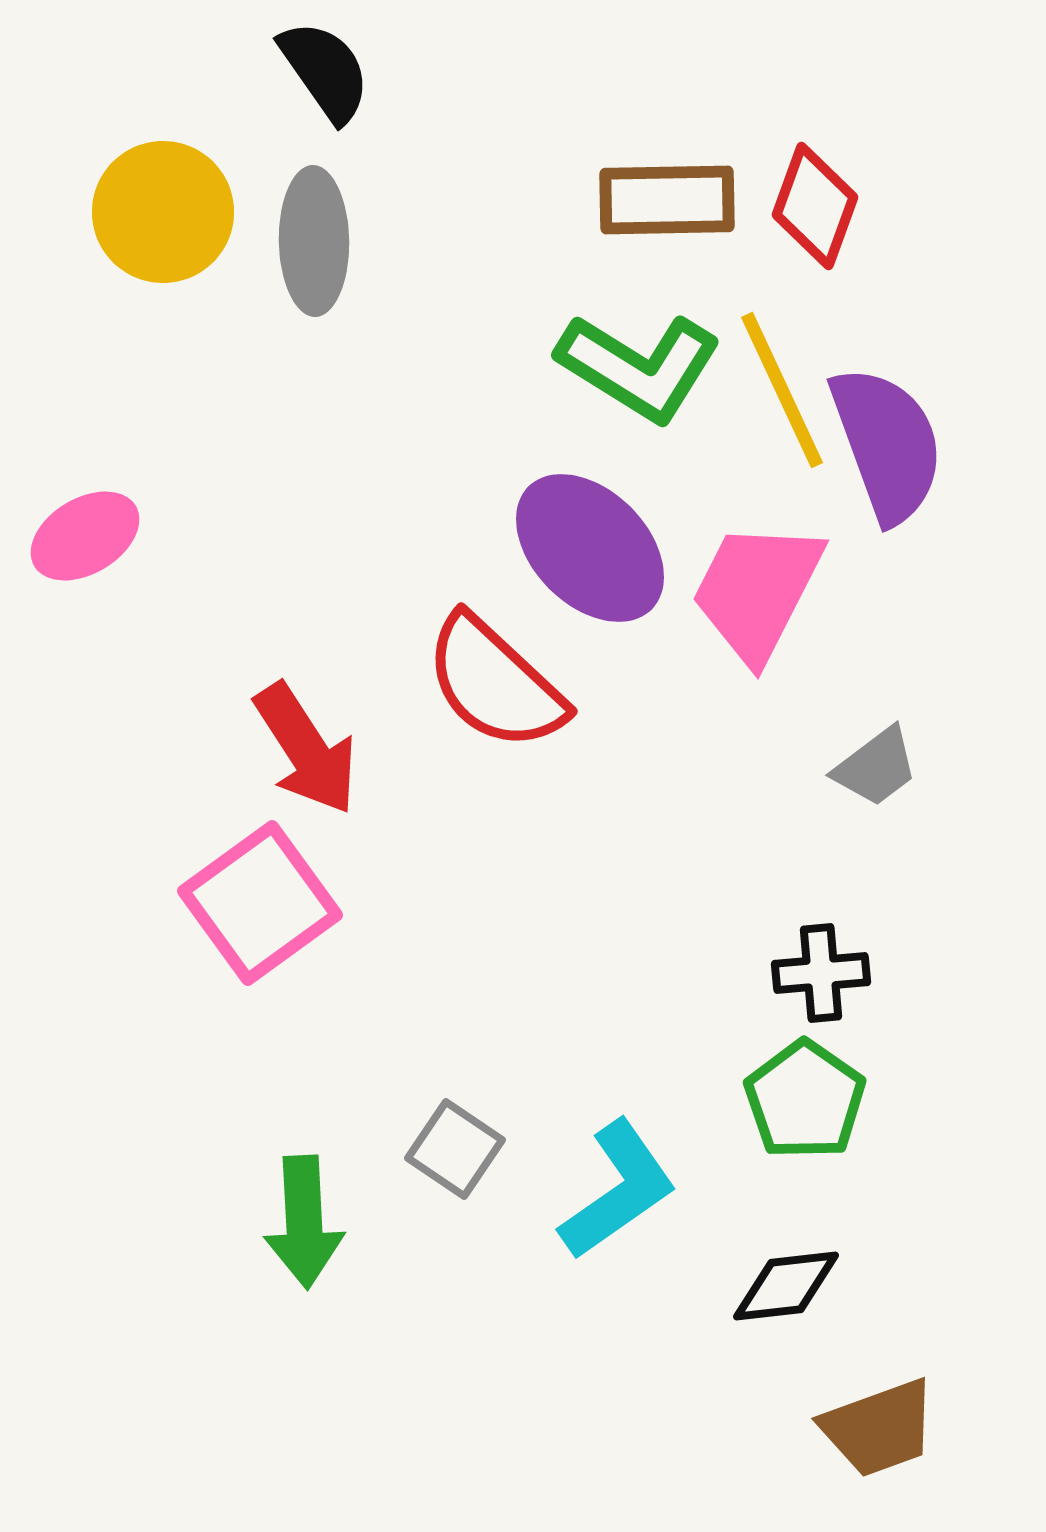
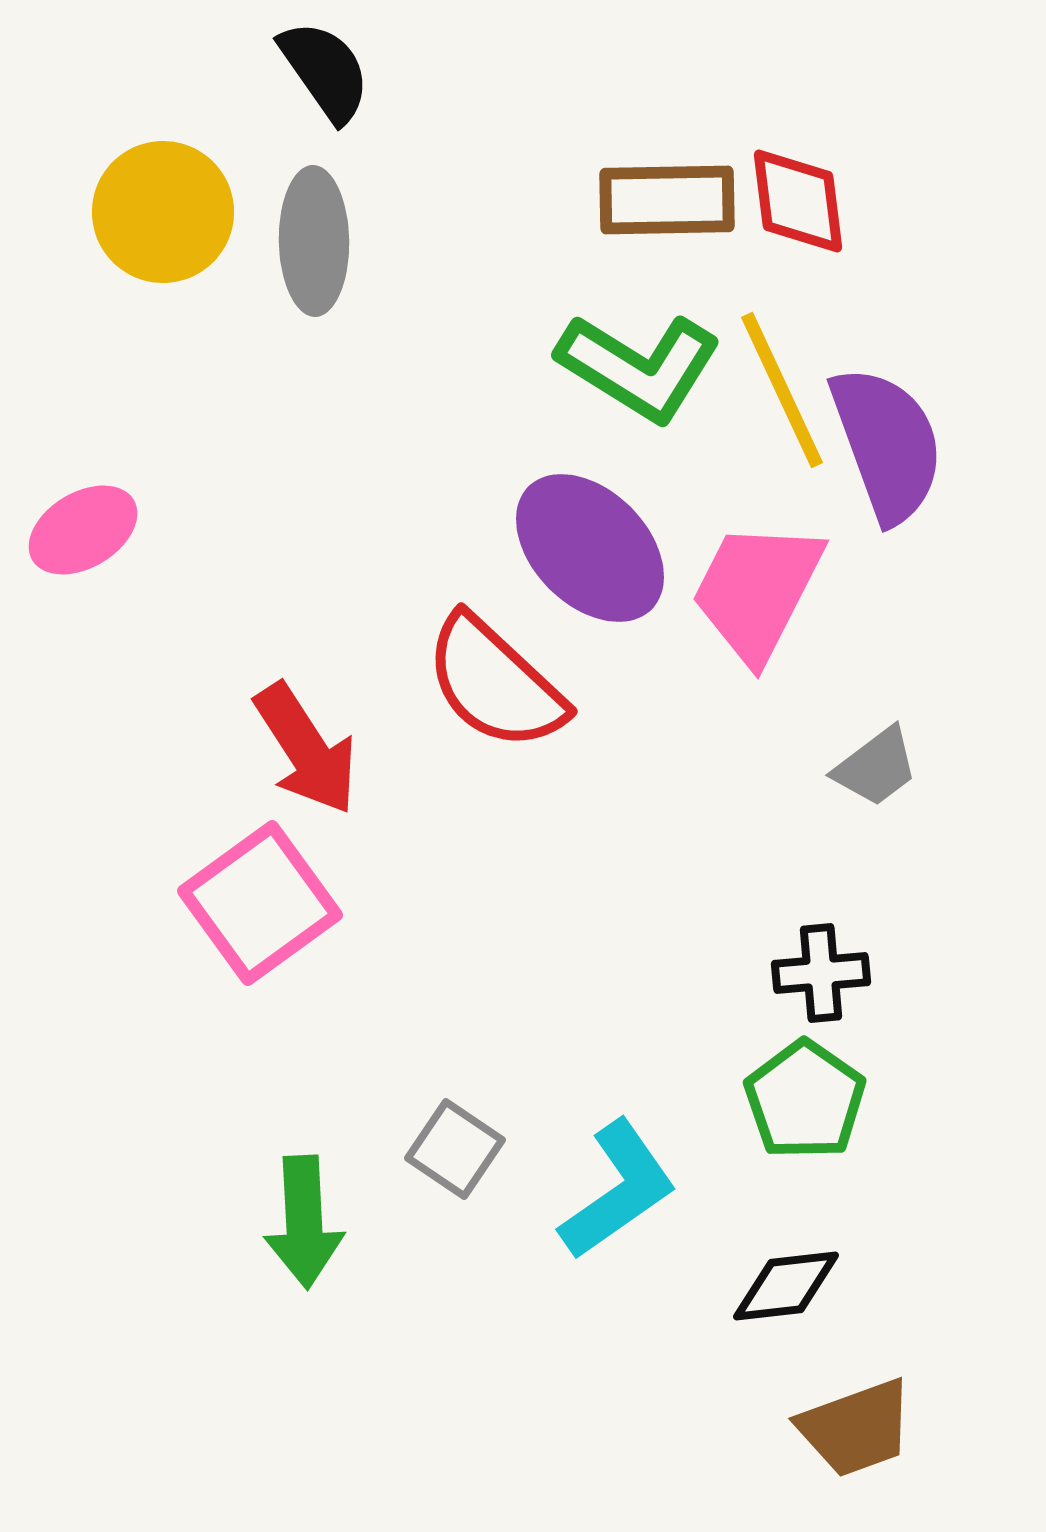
red diamond: moved 17 px left, 5 px up; rotated 27 degrees counterclockwise
pink ellipse: moved 2 px left, 6 px up
brown trapezoid: moved 23 px left
